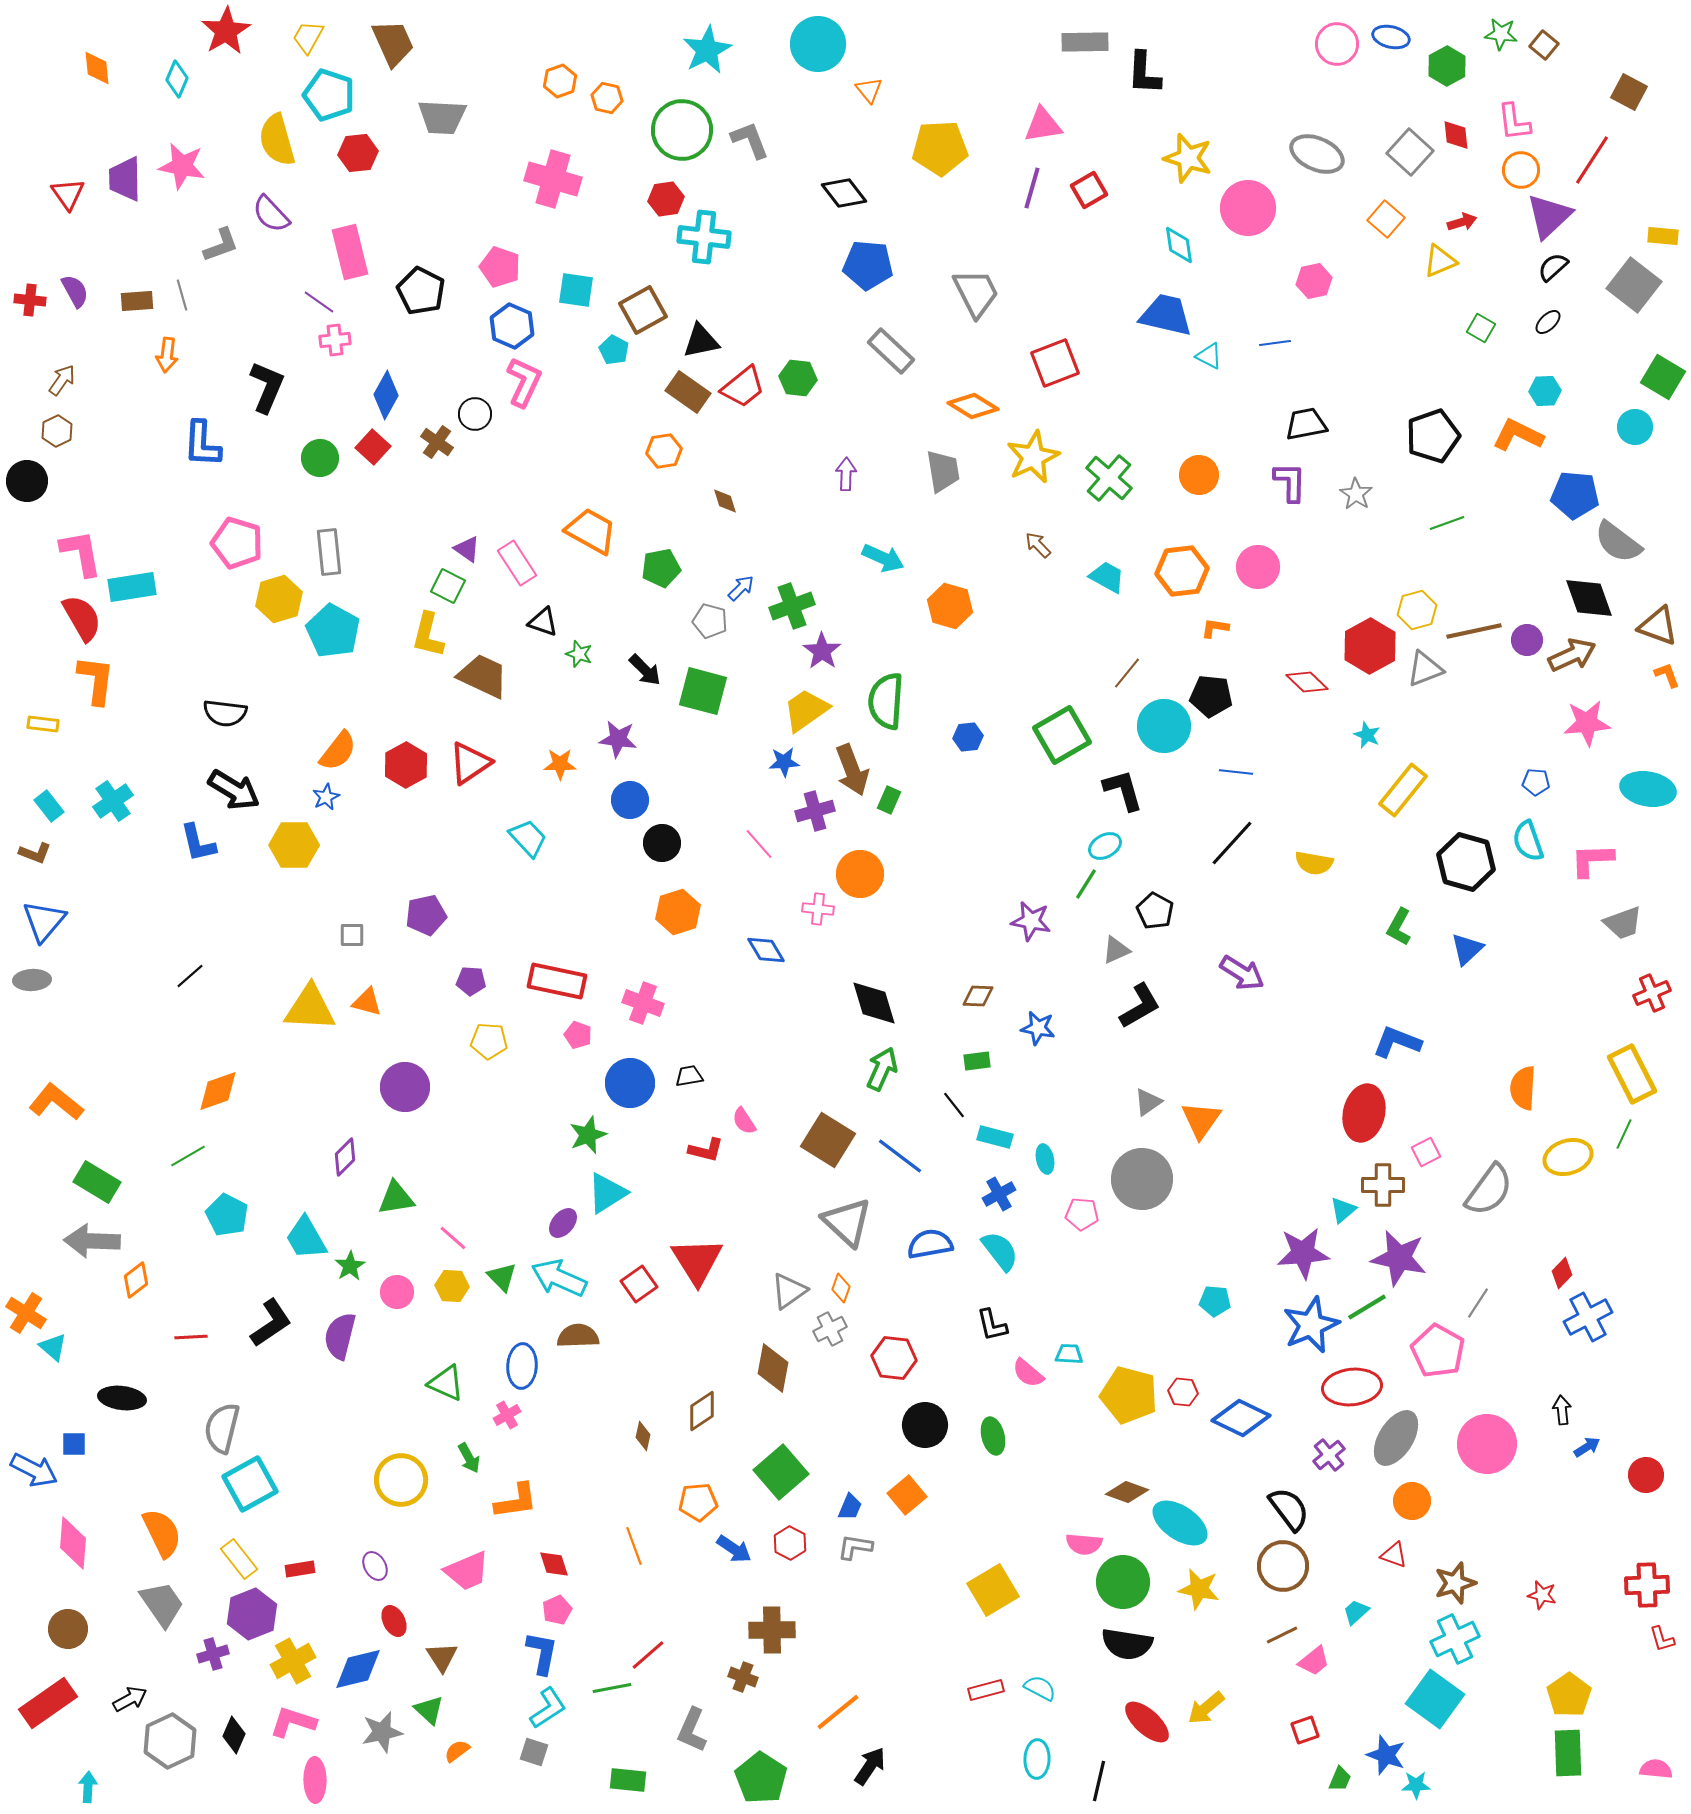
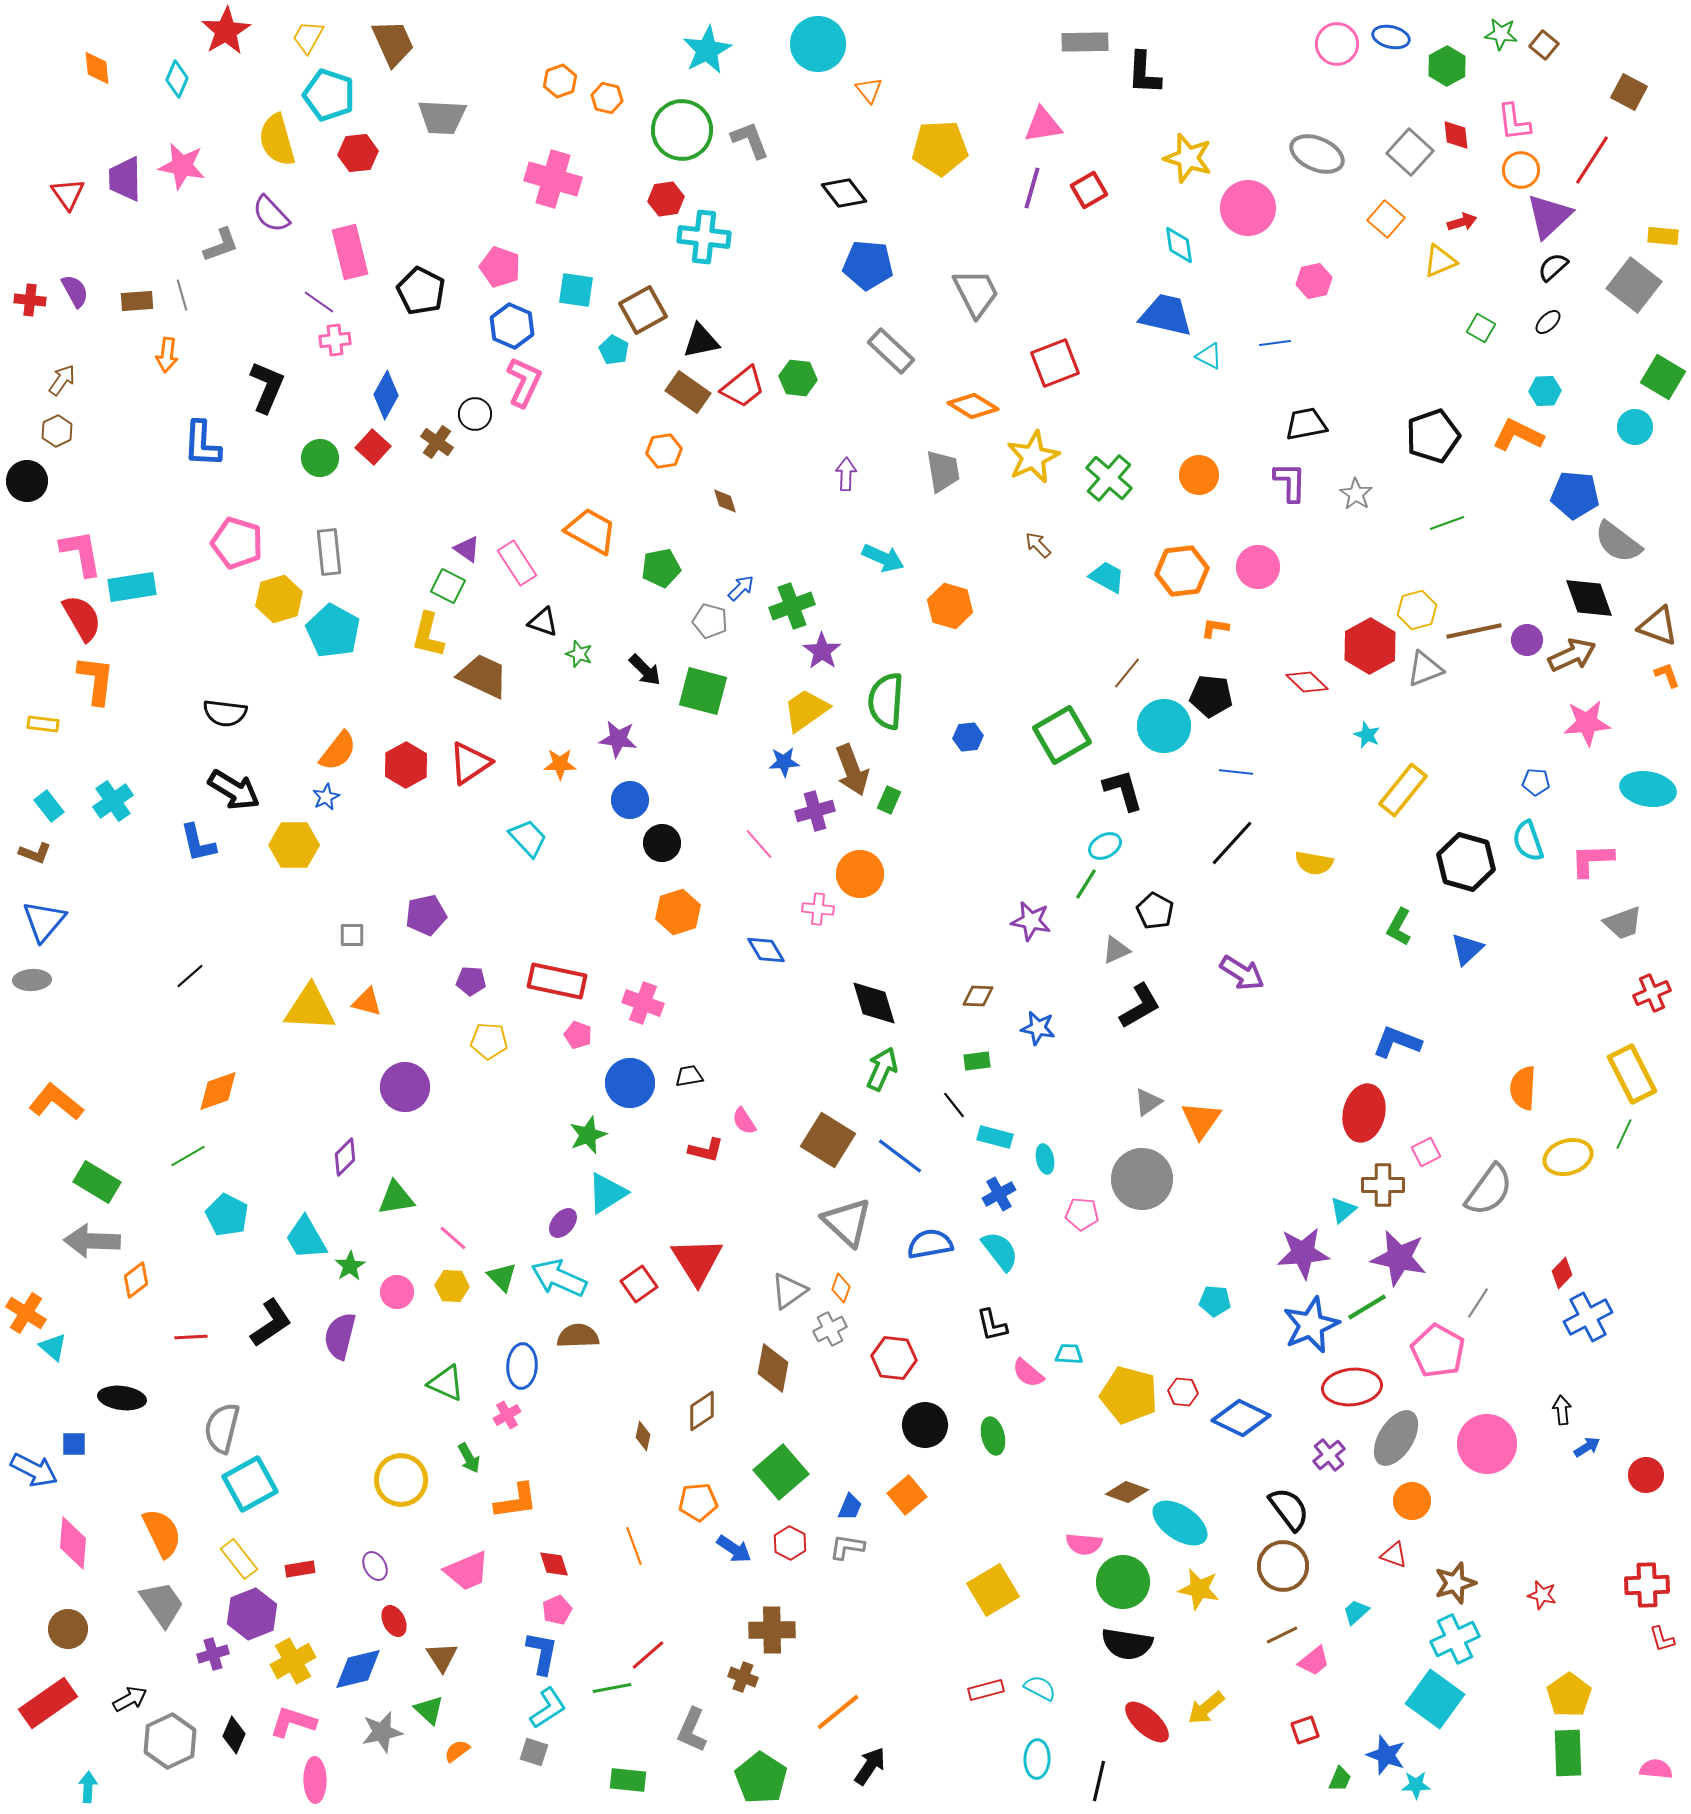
gray L-shape at (855, 1547): moved 8 px left
